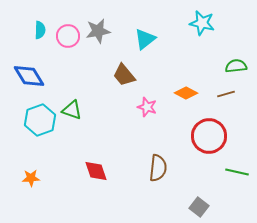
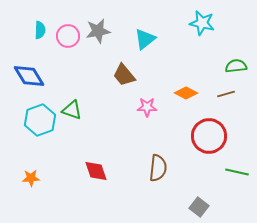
pink star: rotated 18 degrees counterclockwise
